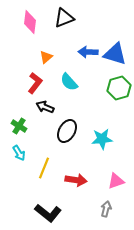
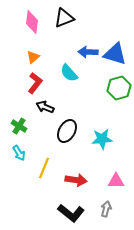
pink diamond: moved 2 px right
orange triangle: moved 13 px left
cyan semicircle: moved 9 px up
pink triangle: rotated 18 degrees clockwise
black L-shape: moved 23 px right
